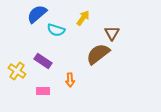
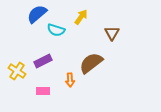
yellow arrow: moved 2 px left, 1 px up
brown semicircle: moved 7 px left, 9 px down
purple rectangle: rotated 60 degrees counterclockwise
